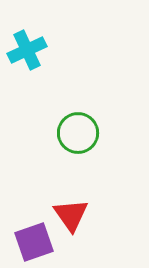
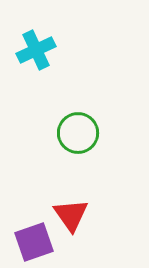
cyan cross: moved 9 px right
